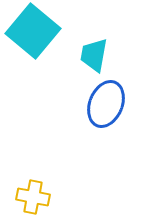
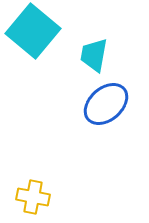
blue ellipse: rotated 27 degrees clockwise
